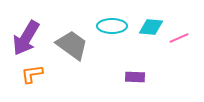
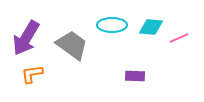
cyan ellipse: moved 1 px up
purple rectangle: moved 1 px up
